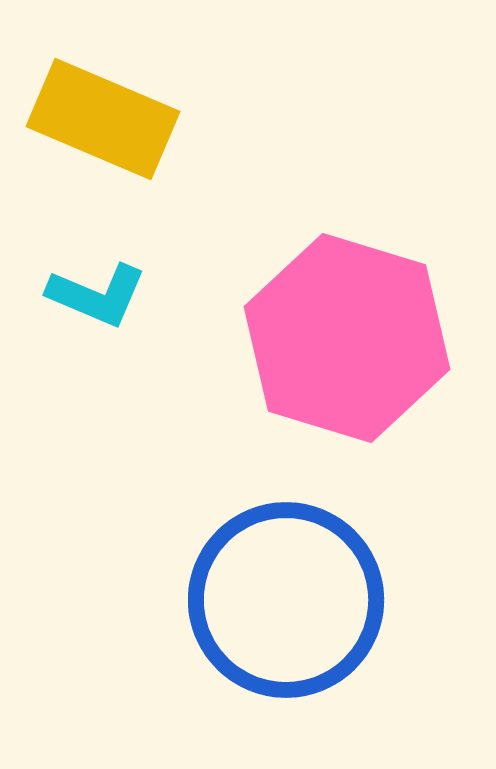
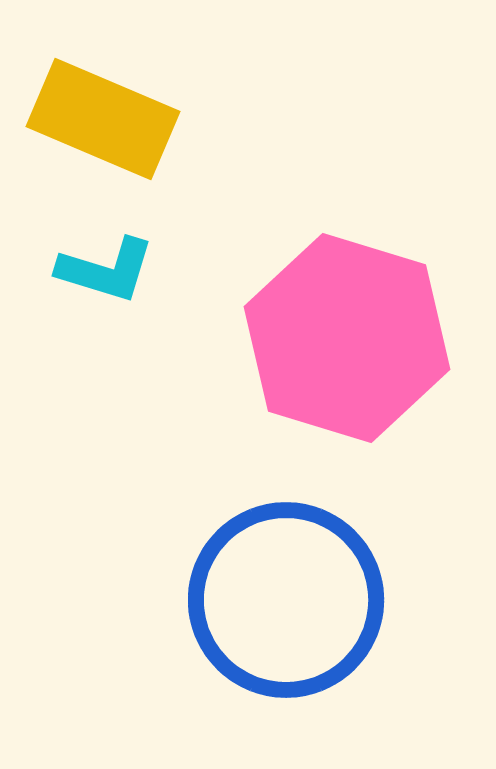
cyan L-shape: moved 9 px right, 25 px up; rotated 6 degrees counterclockwise
